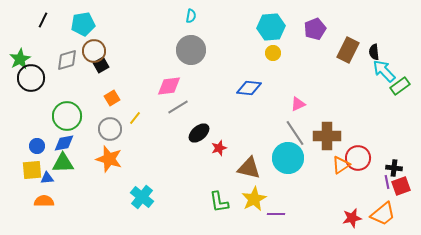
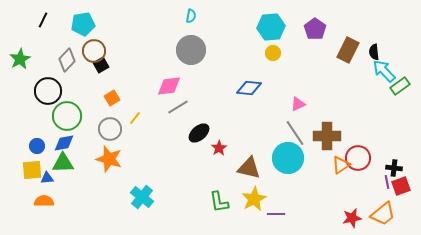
purple pentagon at (315, 29): rotated 15 degrees counterclockwise
gray diamond at (67, 60): rotated 30 degrees counterclockwise
black circle at (31, 78): moved 17 px right, 13 px down
red star at (219, 148): rotated 14 degrees counterclockwise
